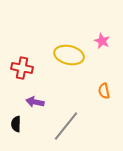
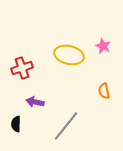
pink star: moved 1 px right, 5 px down
red cross: rotated 30 degrees counterclockwise
